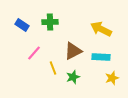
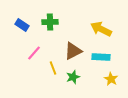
yellow star: moved 1 px left, 1 px down; rotated 24 degrees counterclockwise
